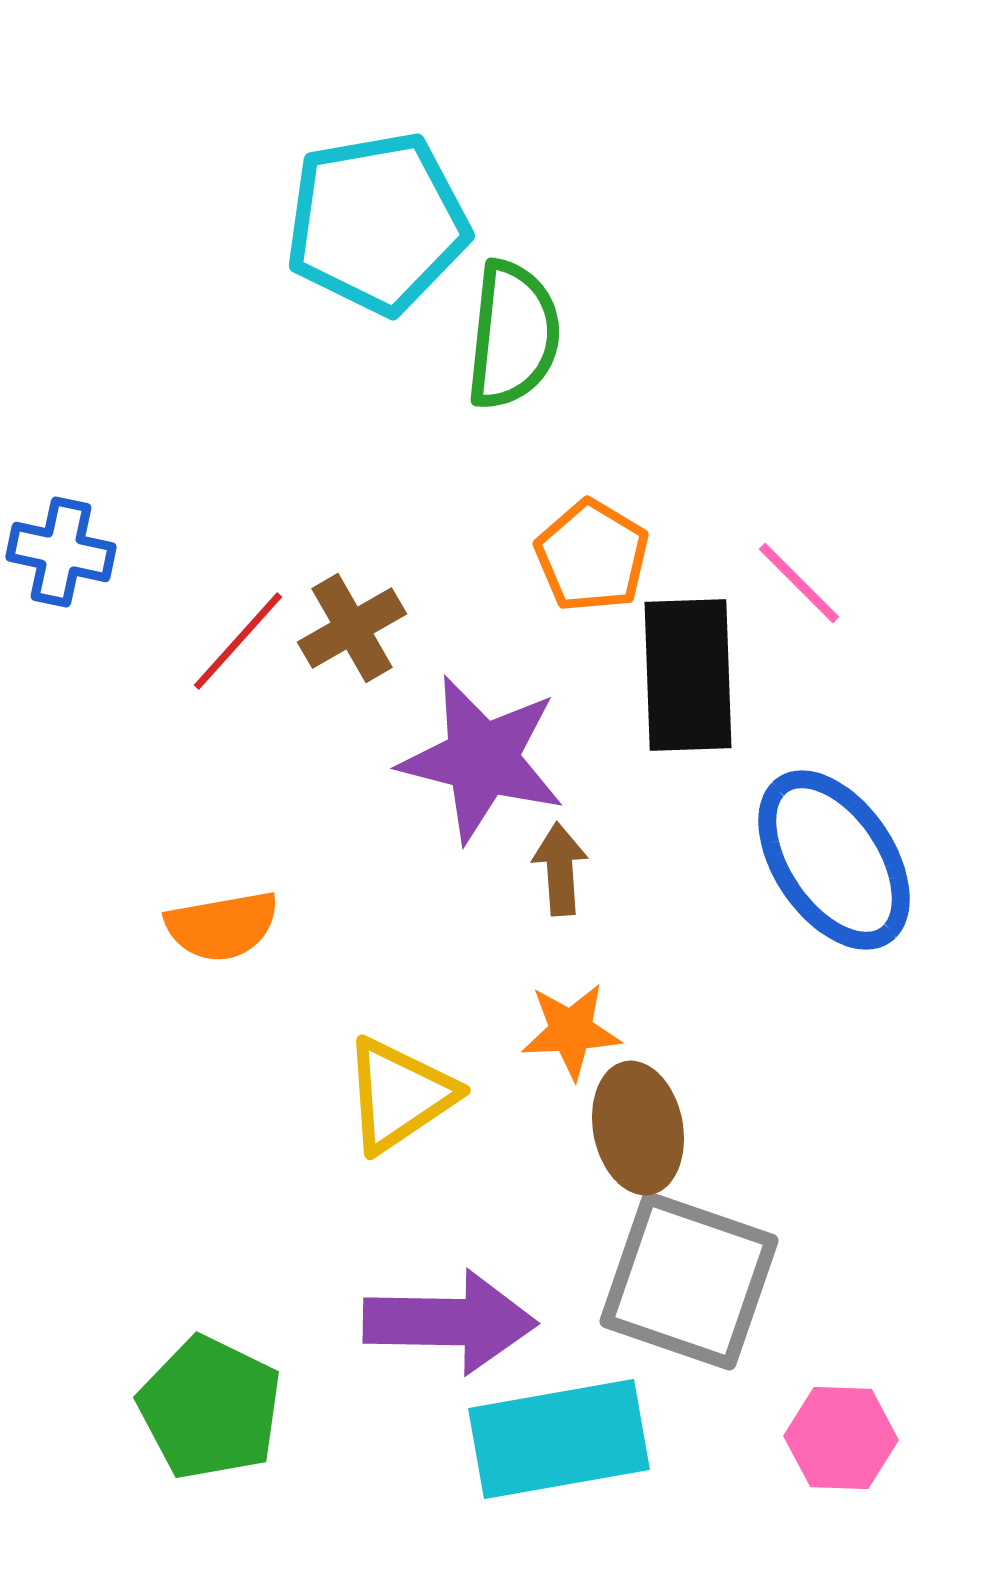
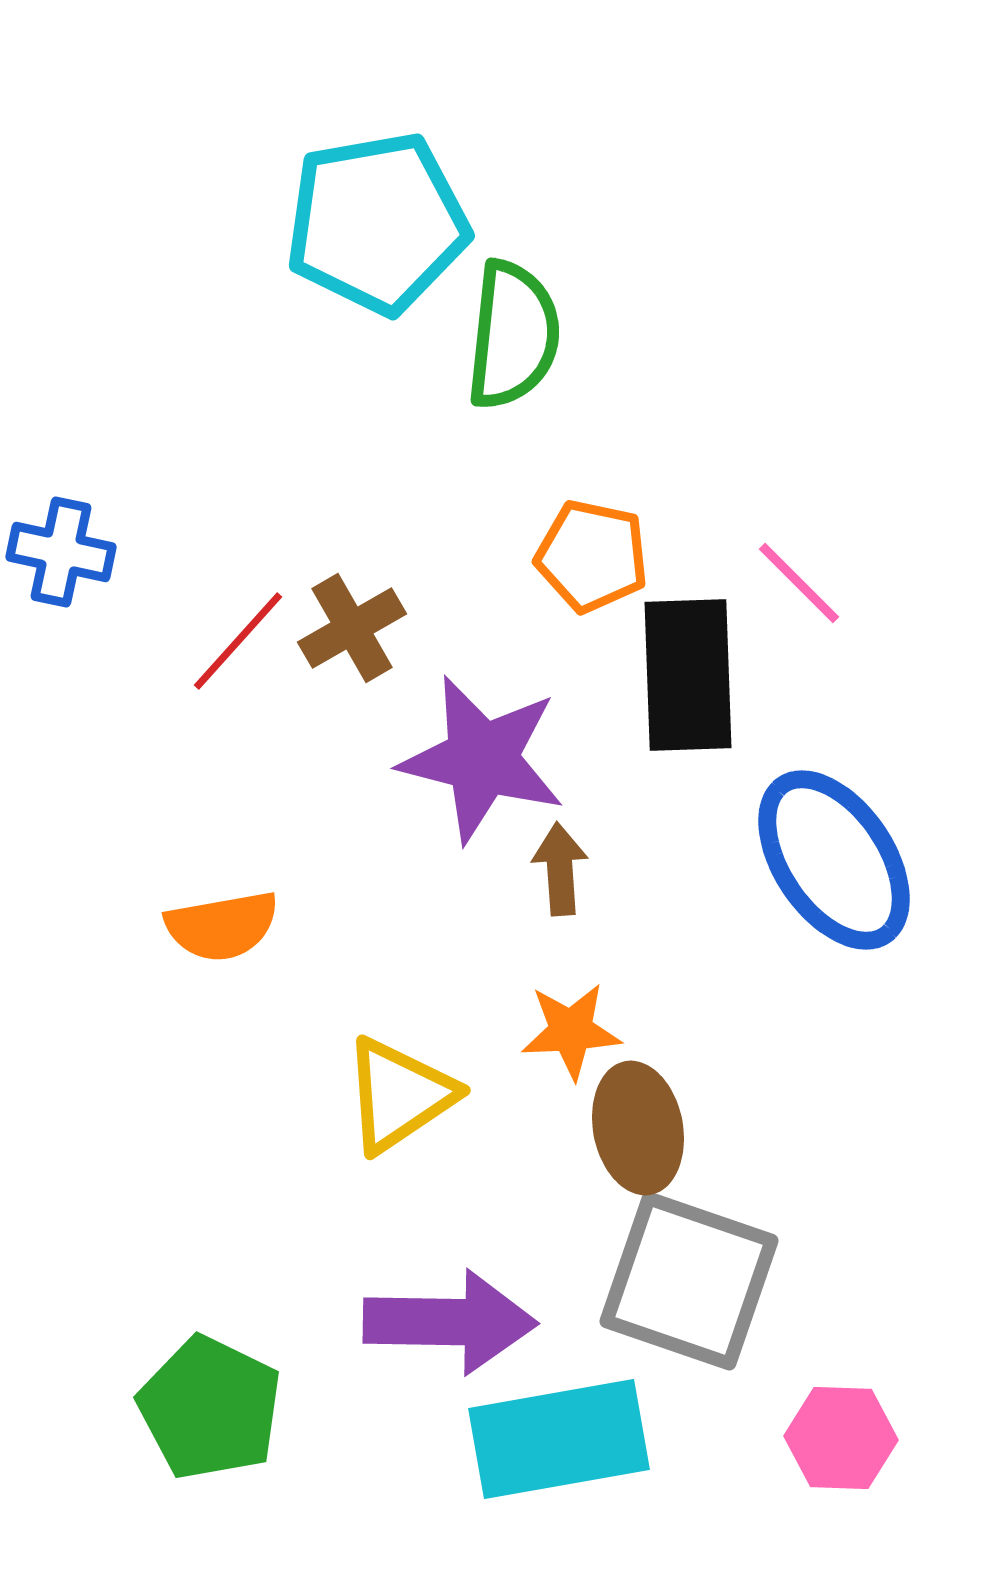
orange pentagon: rotated 19 degrees counterclockwise
